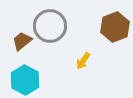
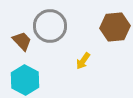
brown hexagon: rotated 16 degrees clockwise
brown trapezoid: rotated 85 degrees clockwise
